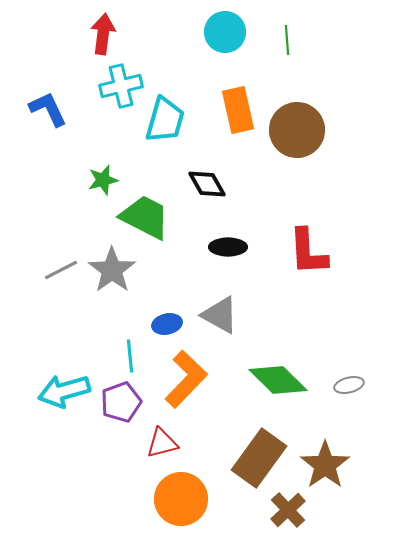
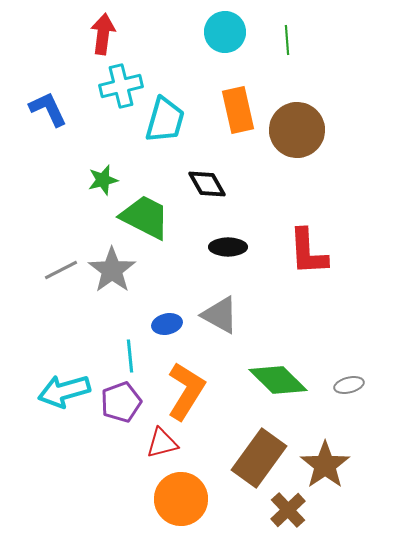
orange L-shape: moved 12 px down; rotated 12 degrees counterclockwise
